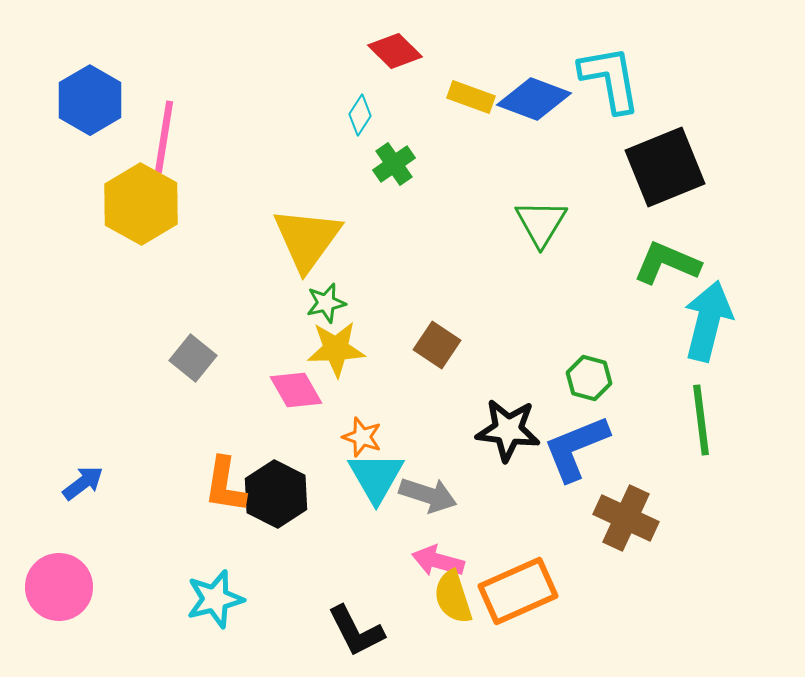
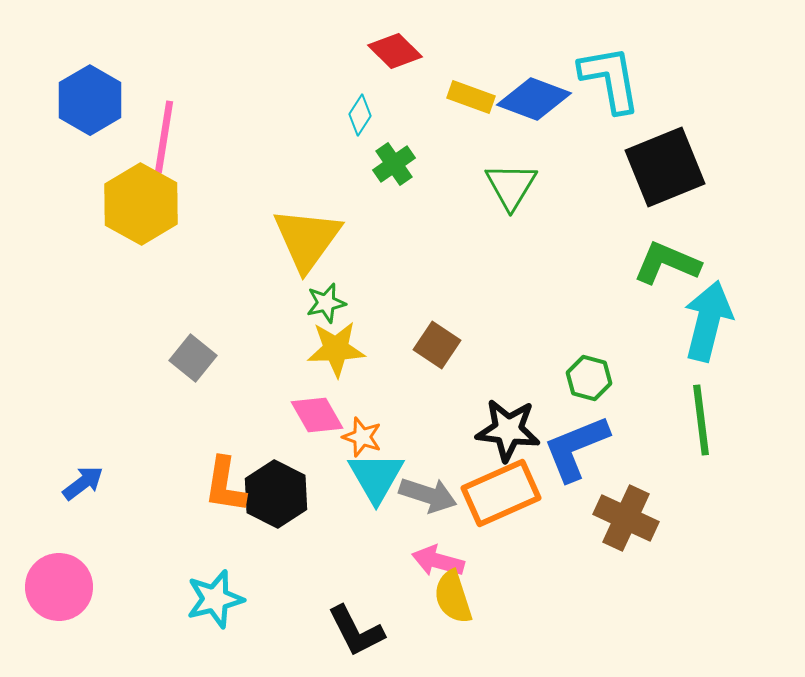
green triangle: moved 30 px left, 37 px up
pink diamond: moved 21 px right, 25 px down
orange rectangle: moved 17 px left, 98 px up
